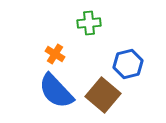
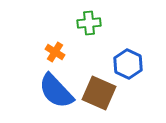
orange cross: moved 2 px up
blue hexagon: rotated 20 degrees counterclockwise
brown square: moved 4 px left, 2 px up; rotated 16 degrees counterclockwise
